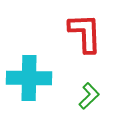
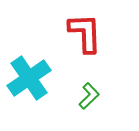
cyan cross: rotated 36 degrees counterclockwise
